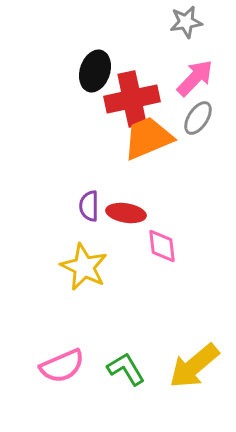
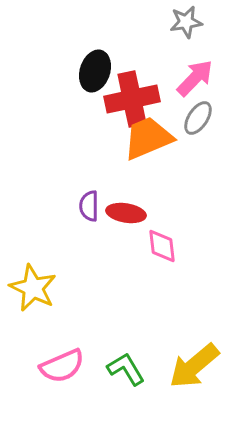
yellow star: moved 51 px left, 21 px down
